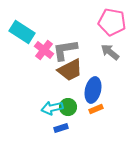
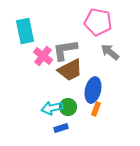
pink pentagon: moved 14 px left
cyan rectangle: moved 3 px right, 1 px up; rotated 45 degrees clockwise
pink cross: moved 1 px left, 6 px down
orange rectangle: rotated 48 degrees counterclockwise
